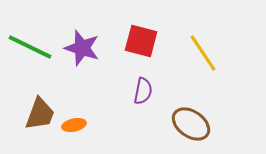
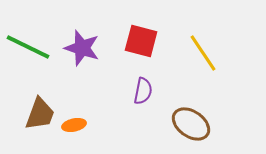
green line: moved 2 px left
